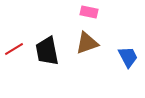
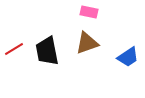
blue trapezoid: rotated 85 degrees clockwise
